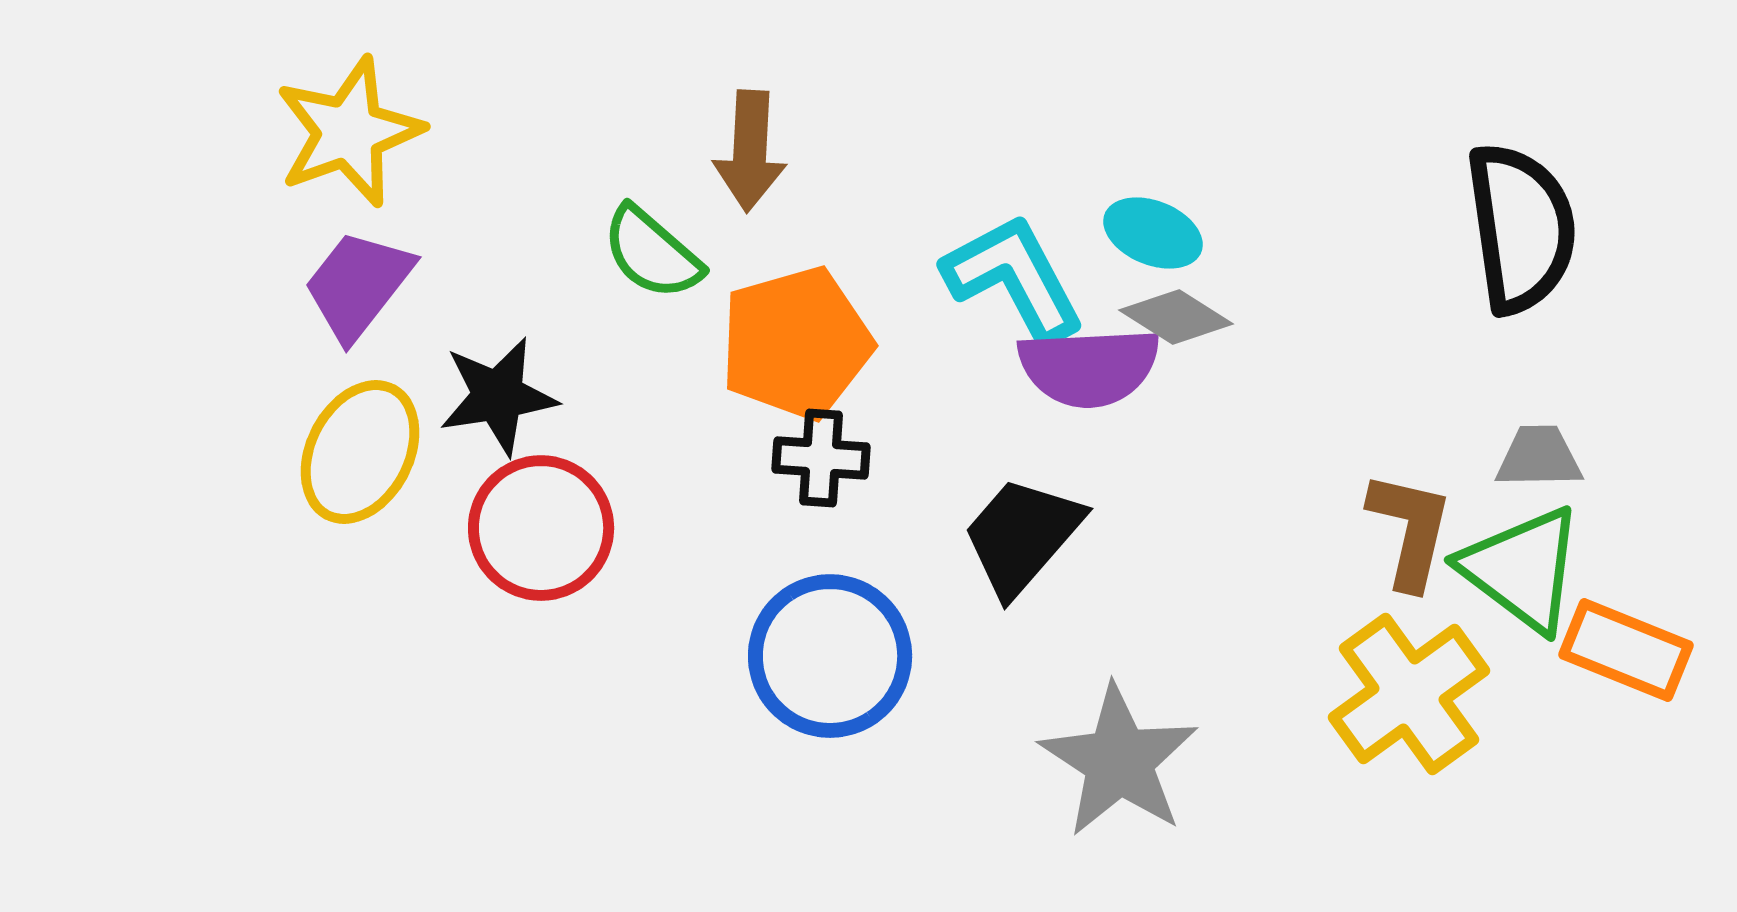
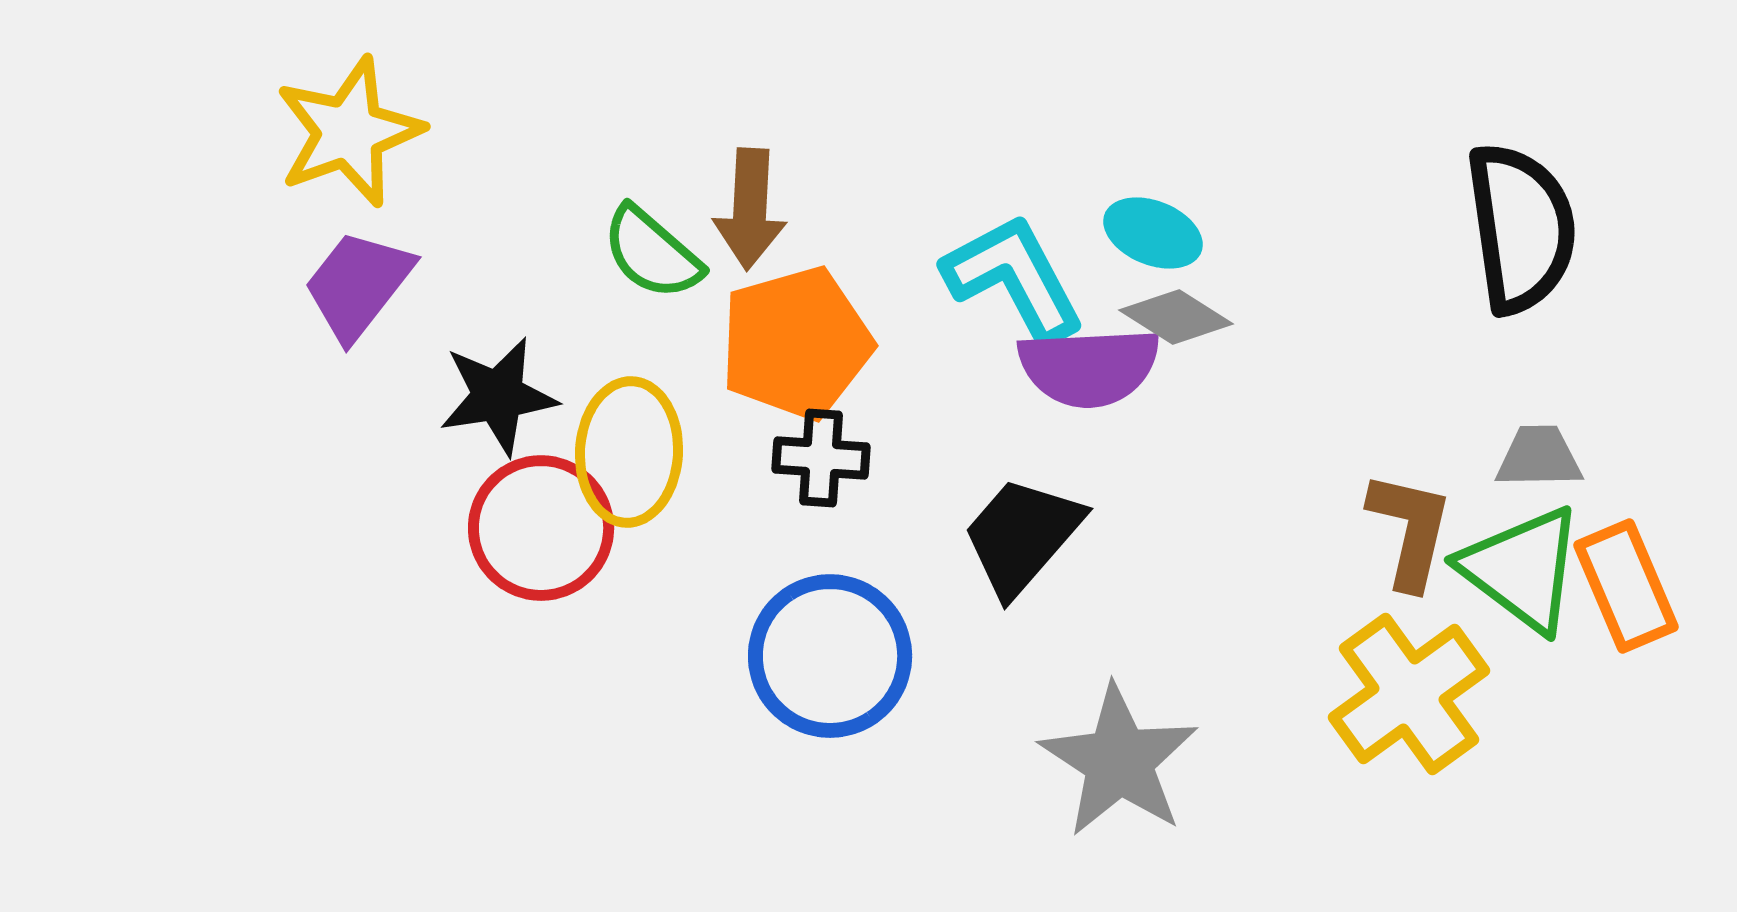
brown arrow: moved 58 px down
yellow ellipse: moved 269 px right; rotated 24 degrees counterclockwise
orange rectangle: moved 64 px up; rotated 45 degrees clockwise
